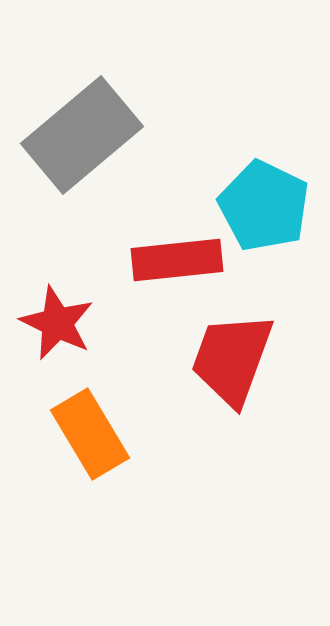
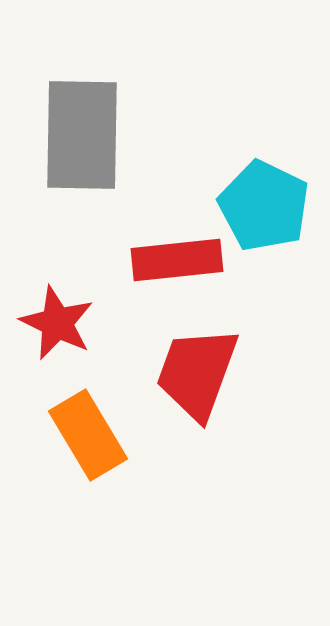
gray rectangle: rotated 49 degrees counterclockwise
red trapezoid: moved 35 px left, 14 px down
orange rectangle: moved 2 px left, 1 px down
